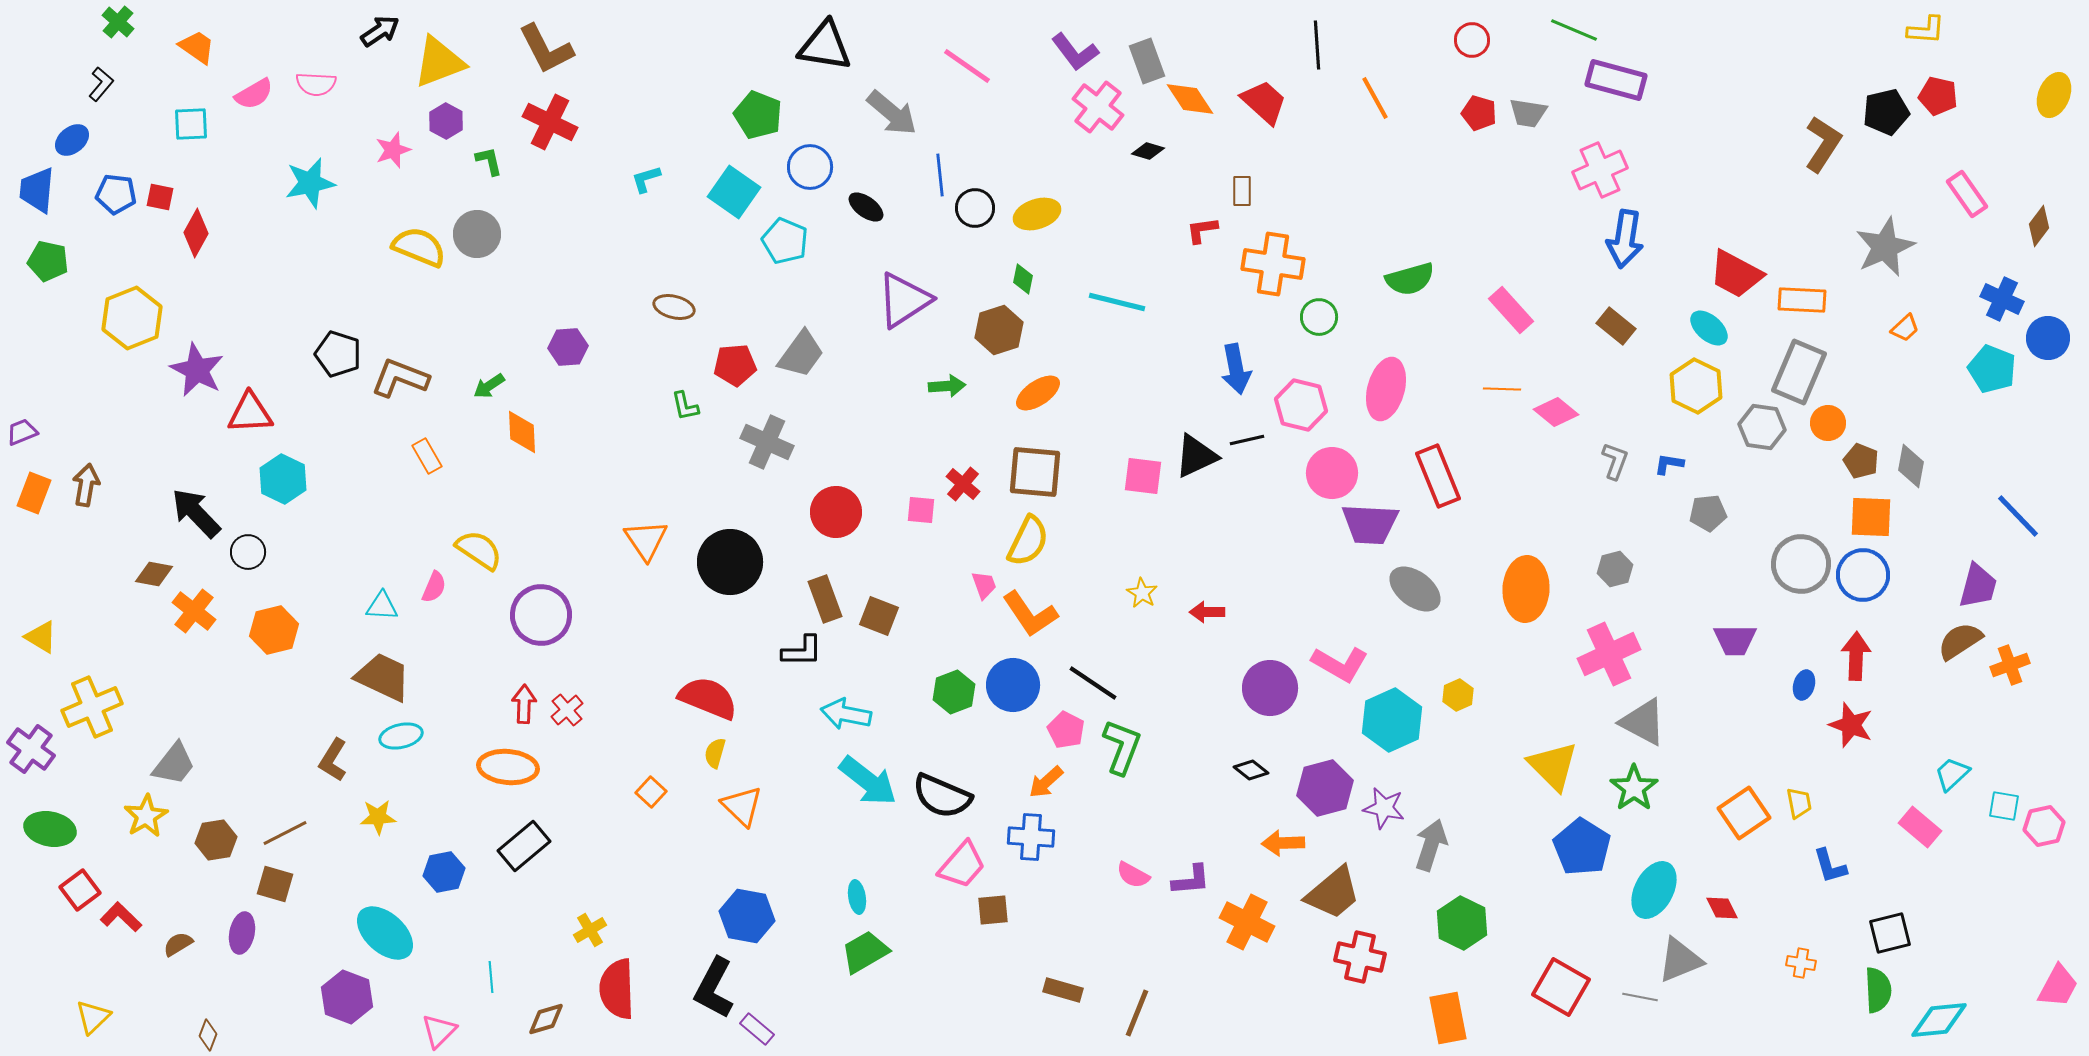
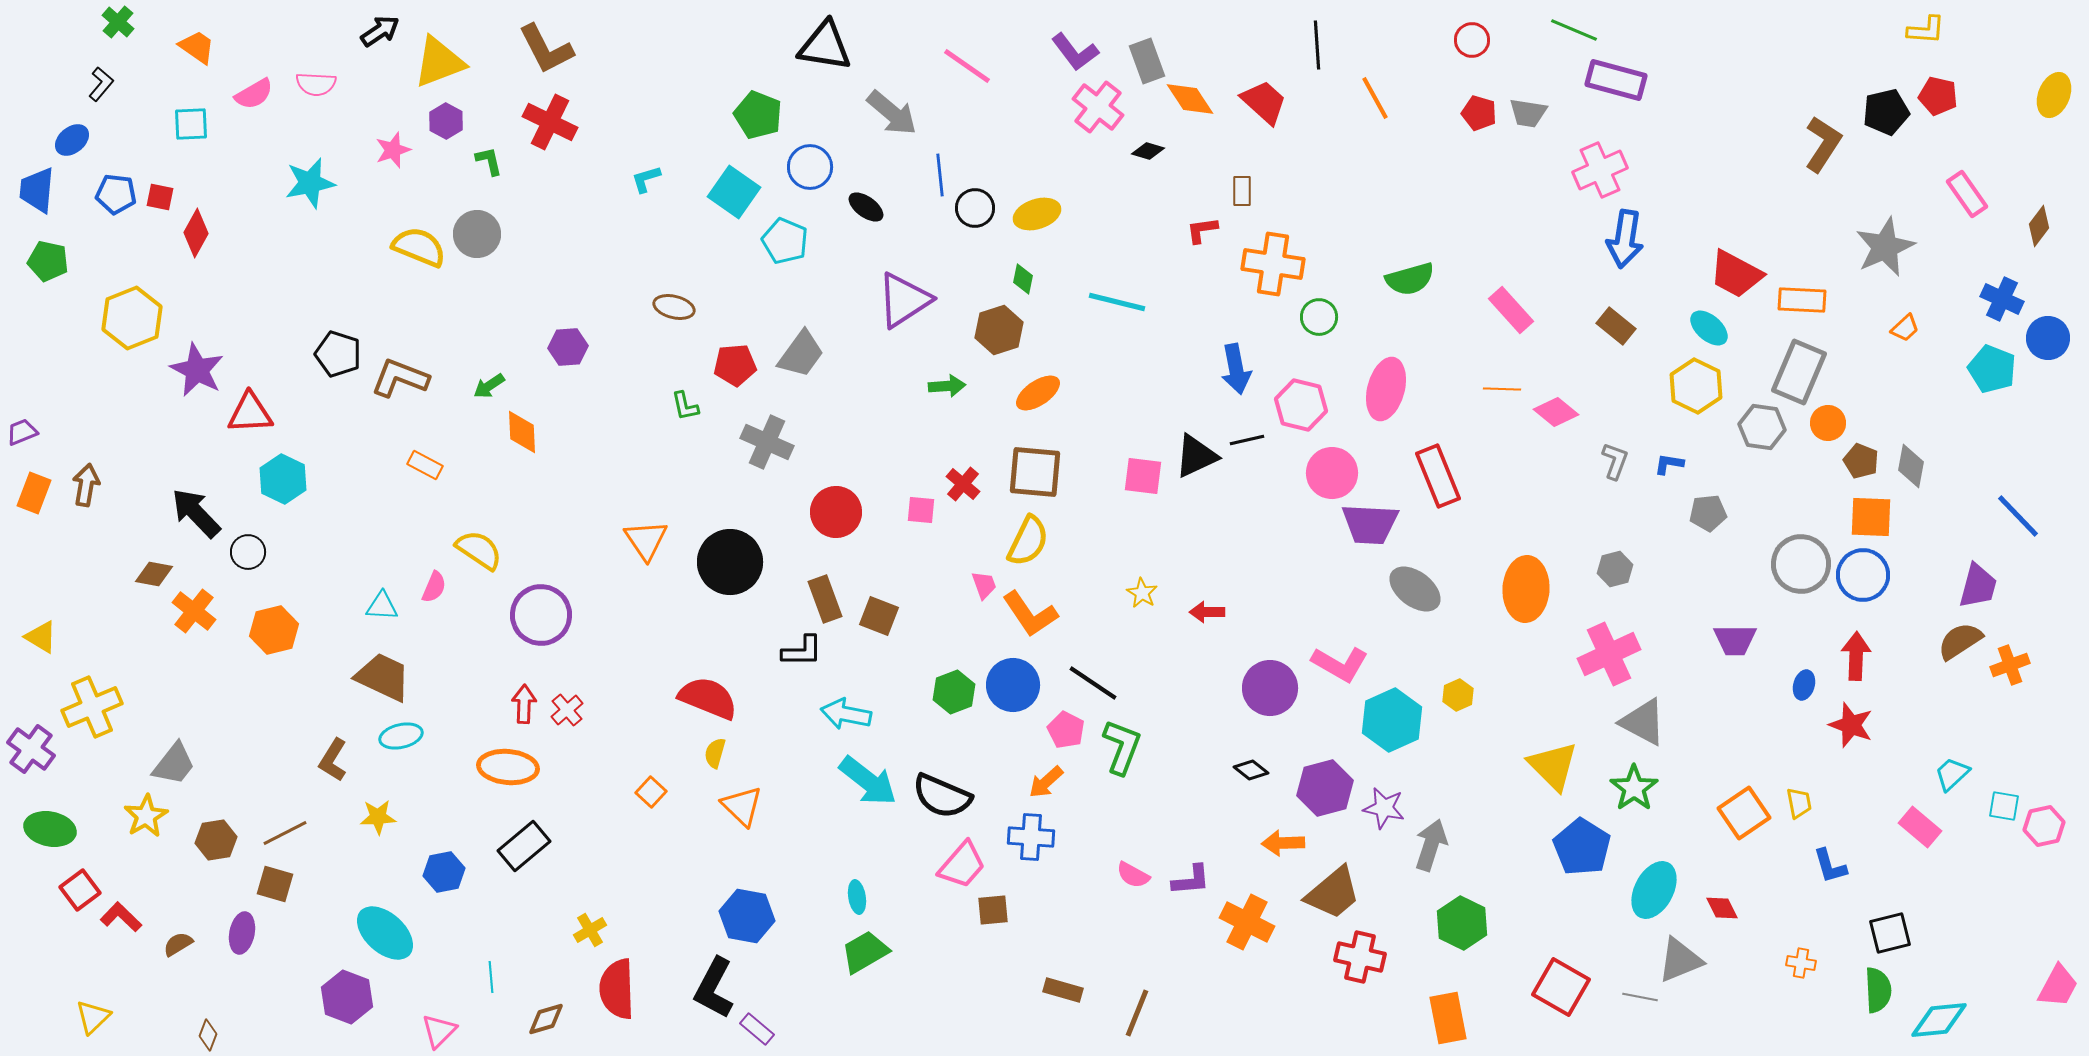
orange rectangle at (427, 456): moved 2 px left, 9 px down; rotated 32 degrees counterclockwise
